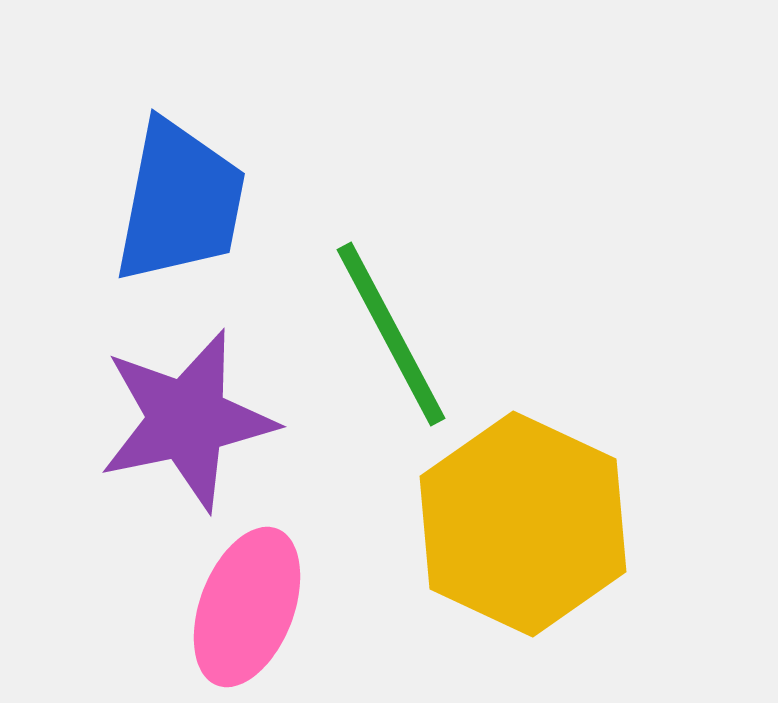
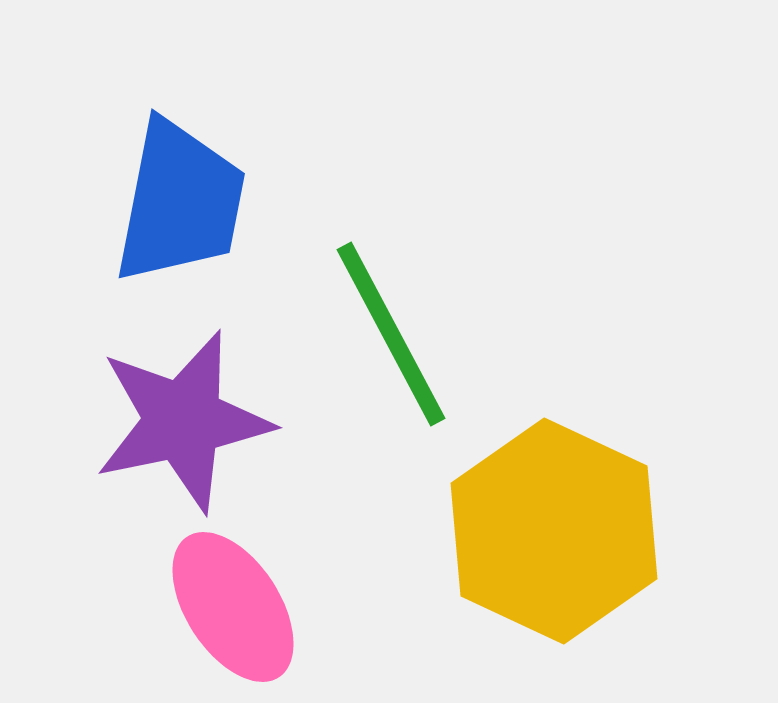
purple star: moved 4 px left, 1 px down
yellow hexagon: moved 31 px right, 7 px down
pink ellipse: moved 14 px left; rotated 54 degrees counterclockwise
